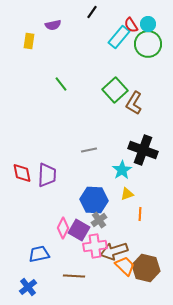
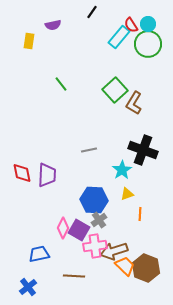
brown hexagon: rotated 8 degrees clockwise
